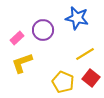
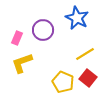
blue star: rotated 15 degrees clockwise
pink rectangle: rotated 24 degrees counterclockwise
red square: moved 3 px left
